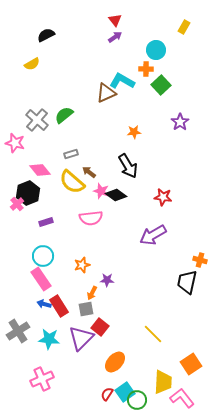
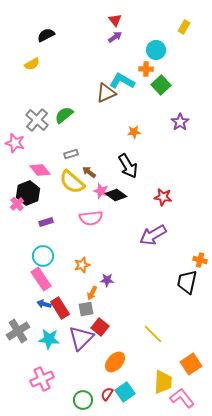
red rectangle at (59, 306): moved 1 px right, 2 px down
green circle at (137, 400): moved 54 px left
